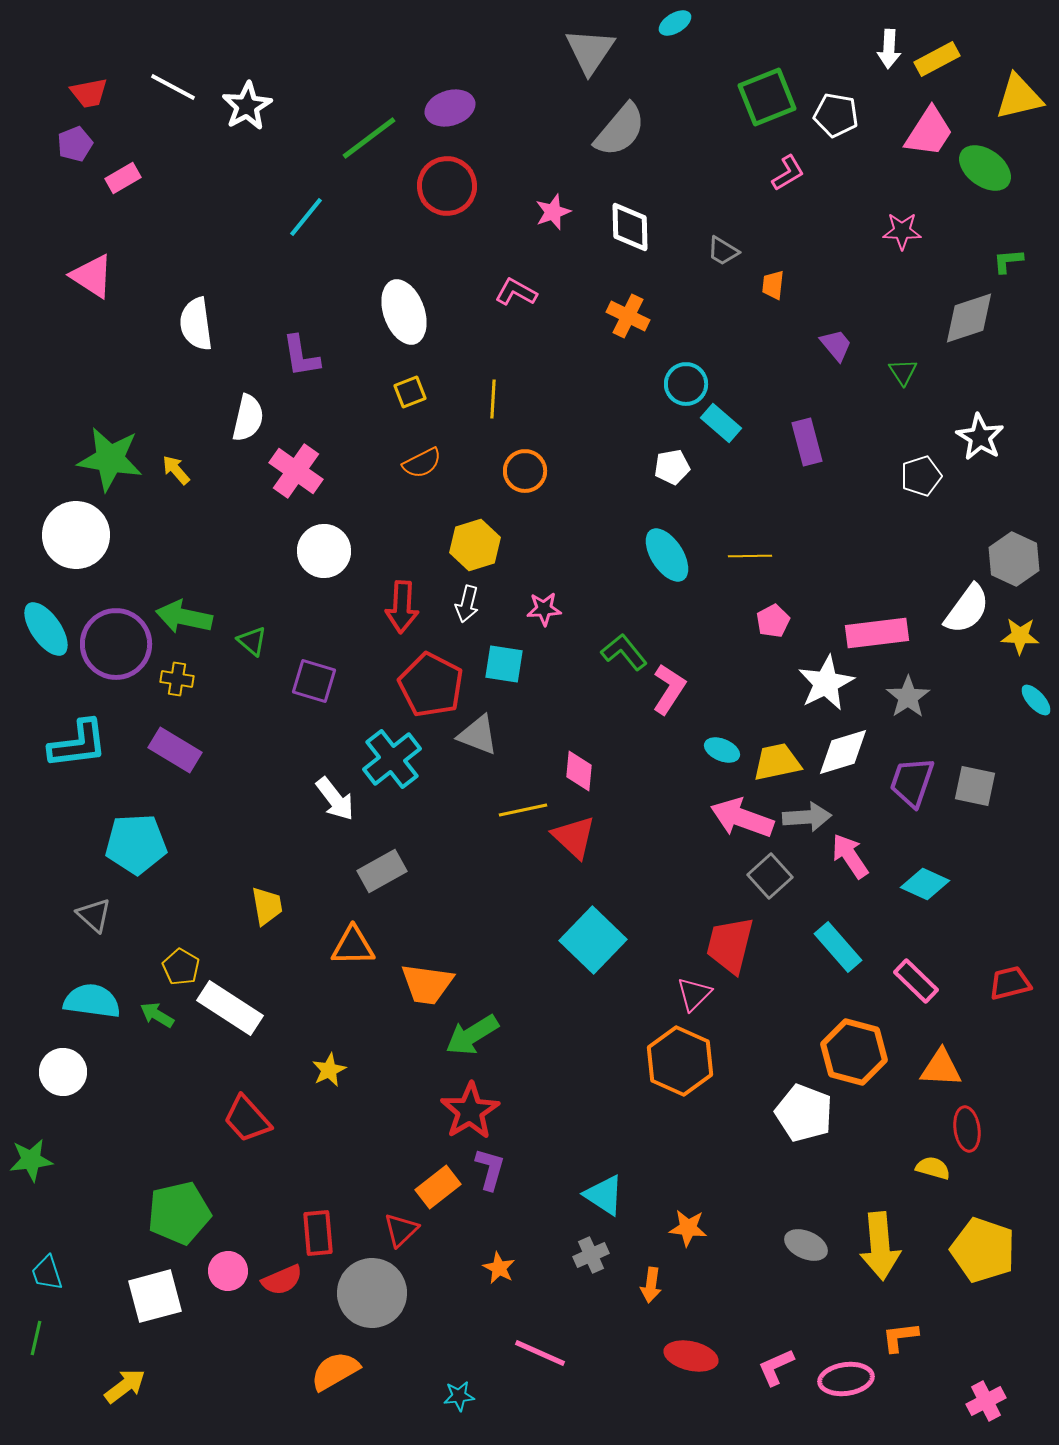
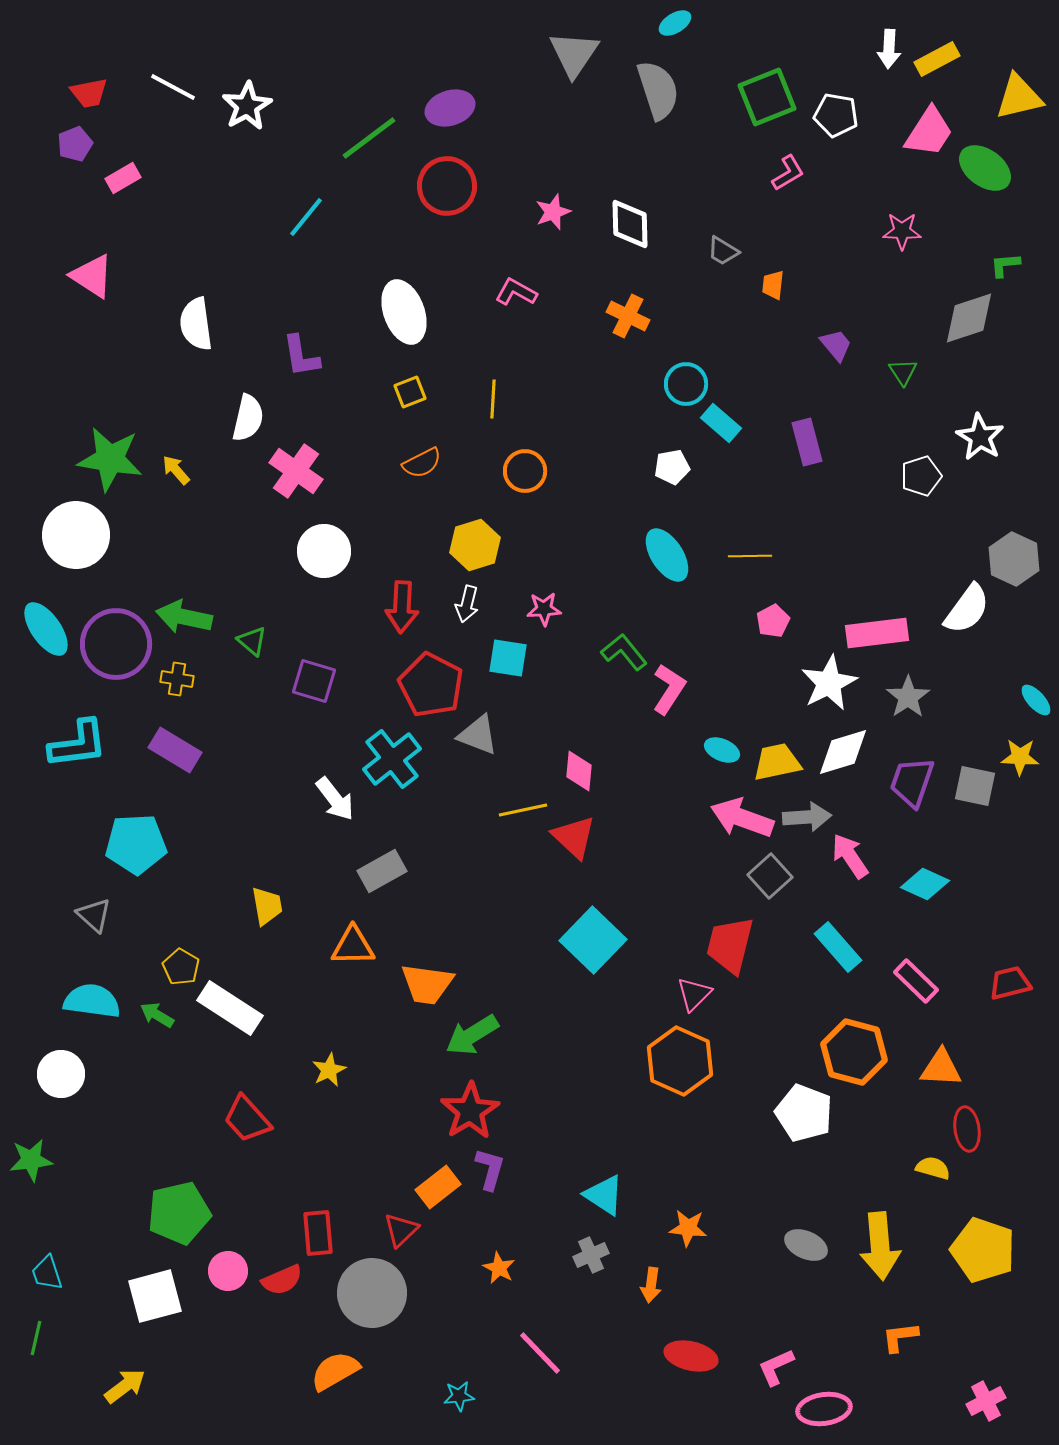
gray triangle at (590, 51): moved 16 px left, 3 px down
gray semicircle at (620, 130): moved 38 px right, 40 px up; rotated 58 degrees counterclockwise
white diamond at (630, 227): moved 3 px up
green L-shape at (1008, 261): moved 3 px left, 4 px down
yellow star at (1020, 636): moved 121 px down
cyan square at (504, 664): moved 4 px right, 6 px up
white star at (826, 683): moved 3 px right
white circle at (63, 1072): moved 2 px left, 2 px down
pink line at (540, 1353): rotated 22 degrees clockwise
pink ellipse at (846, 1379): moved 22 px left, 30 px down
